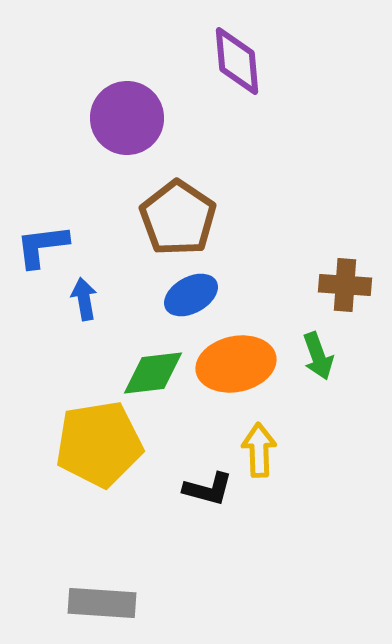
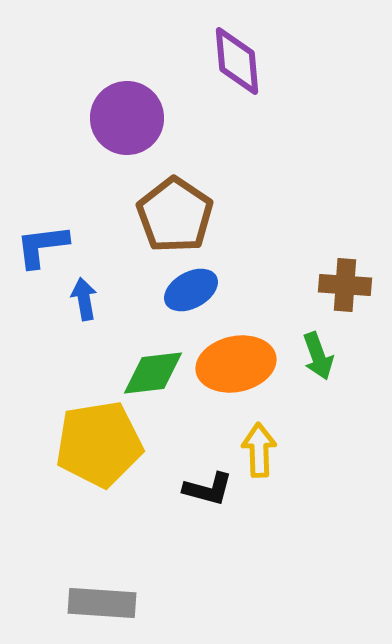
brown pentagon: moved 3 px left, 3 px up
blue ellipse: moved 5 px up
